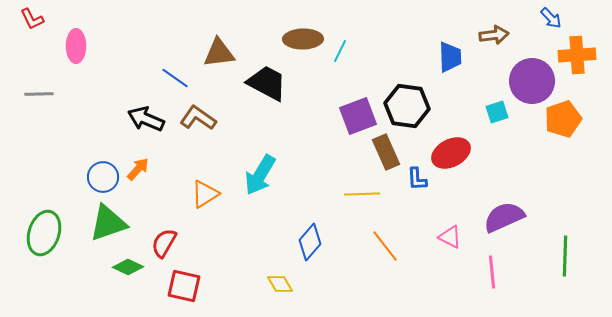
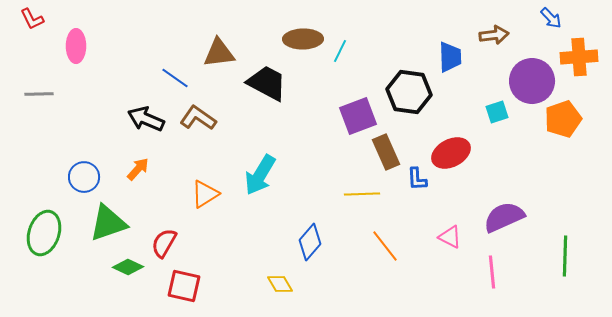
orange cross: moved 2 px right, 2 px down
black hexagon: moved 2 px right, 14 px up
blue circle: moved 19 px left
